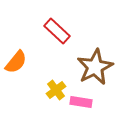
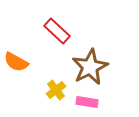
orange semicircle: rotated 80 degrees clockwise
brown star: moved 5 px left
pink rectangle: moved 6 px right
